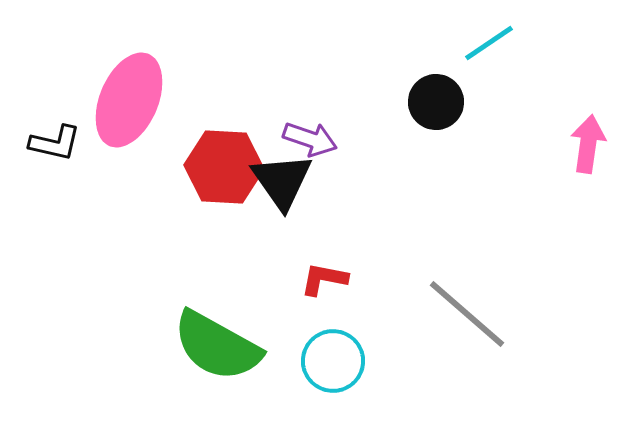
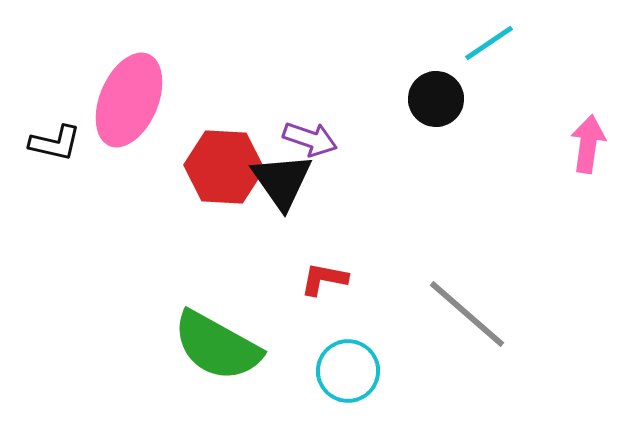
black circle: moved 3 px up
cyan circle: moved 15 px right, 10 px down
